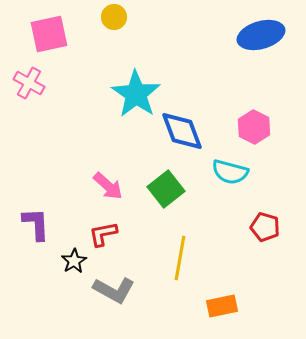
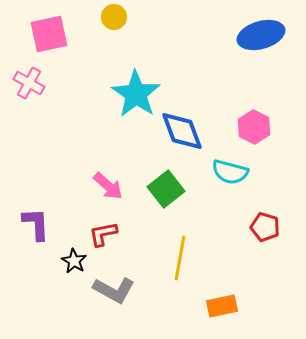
black star: rotated 10 degrees counterclockwise
